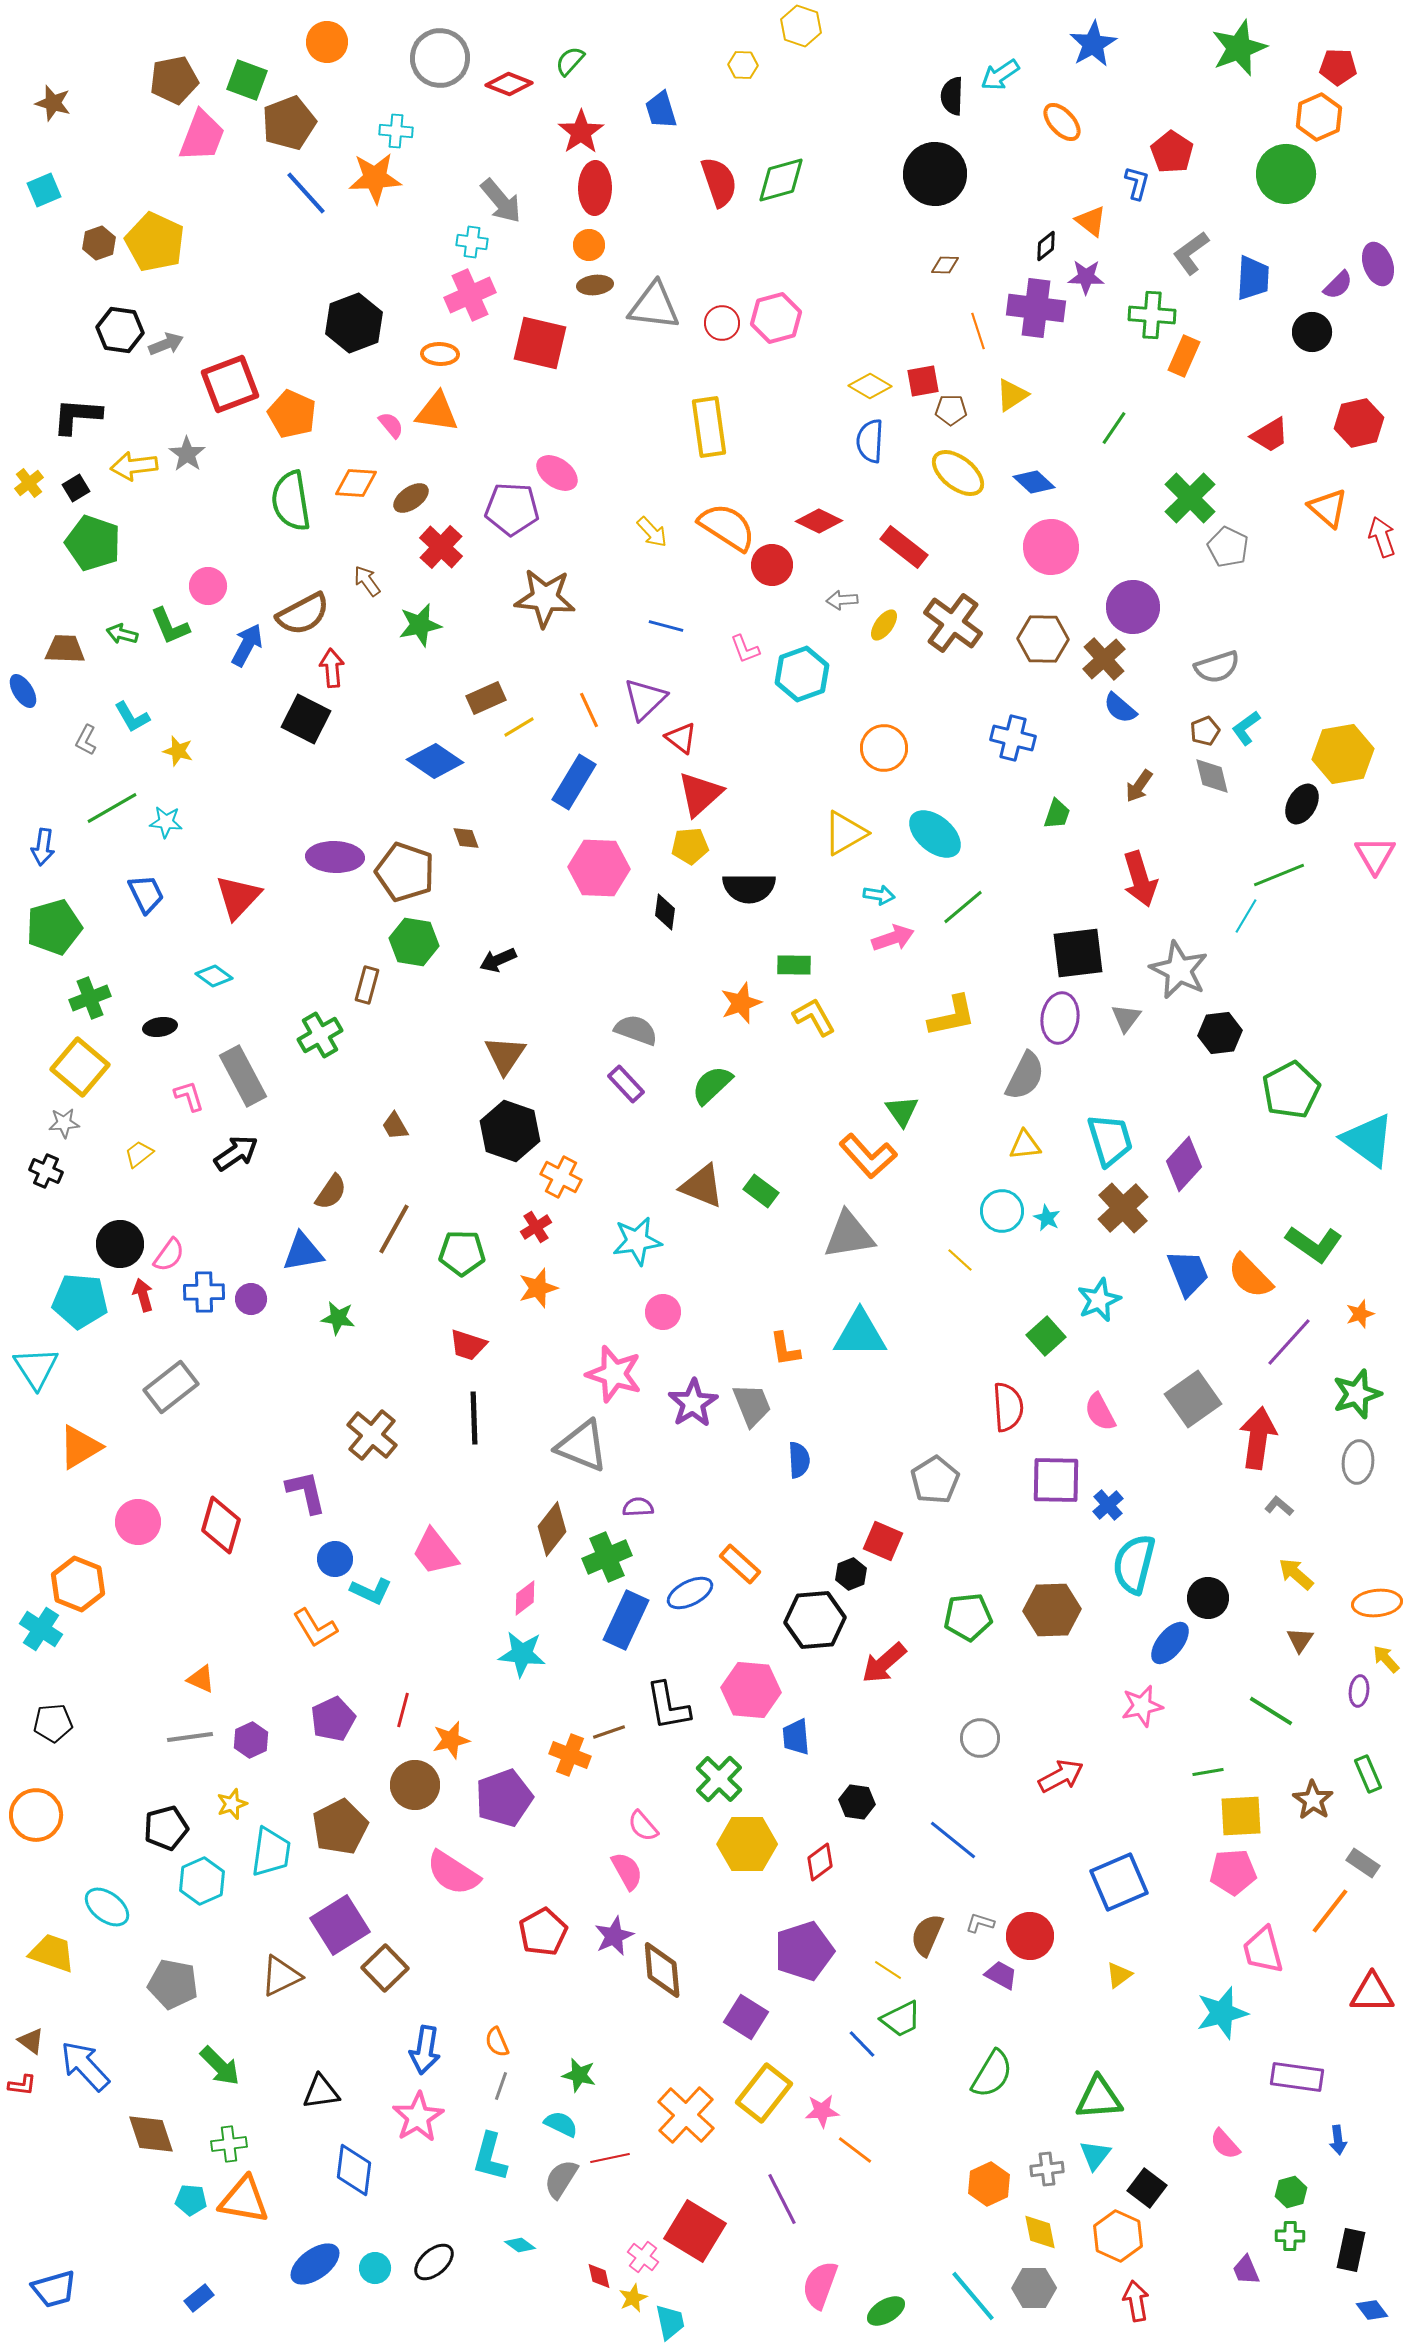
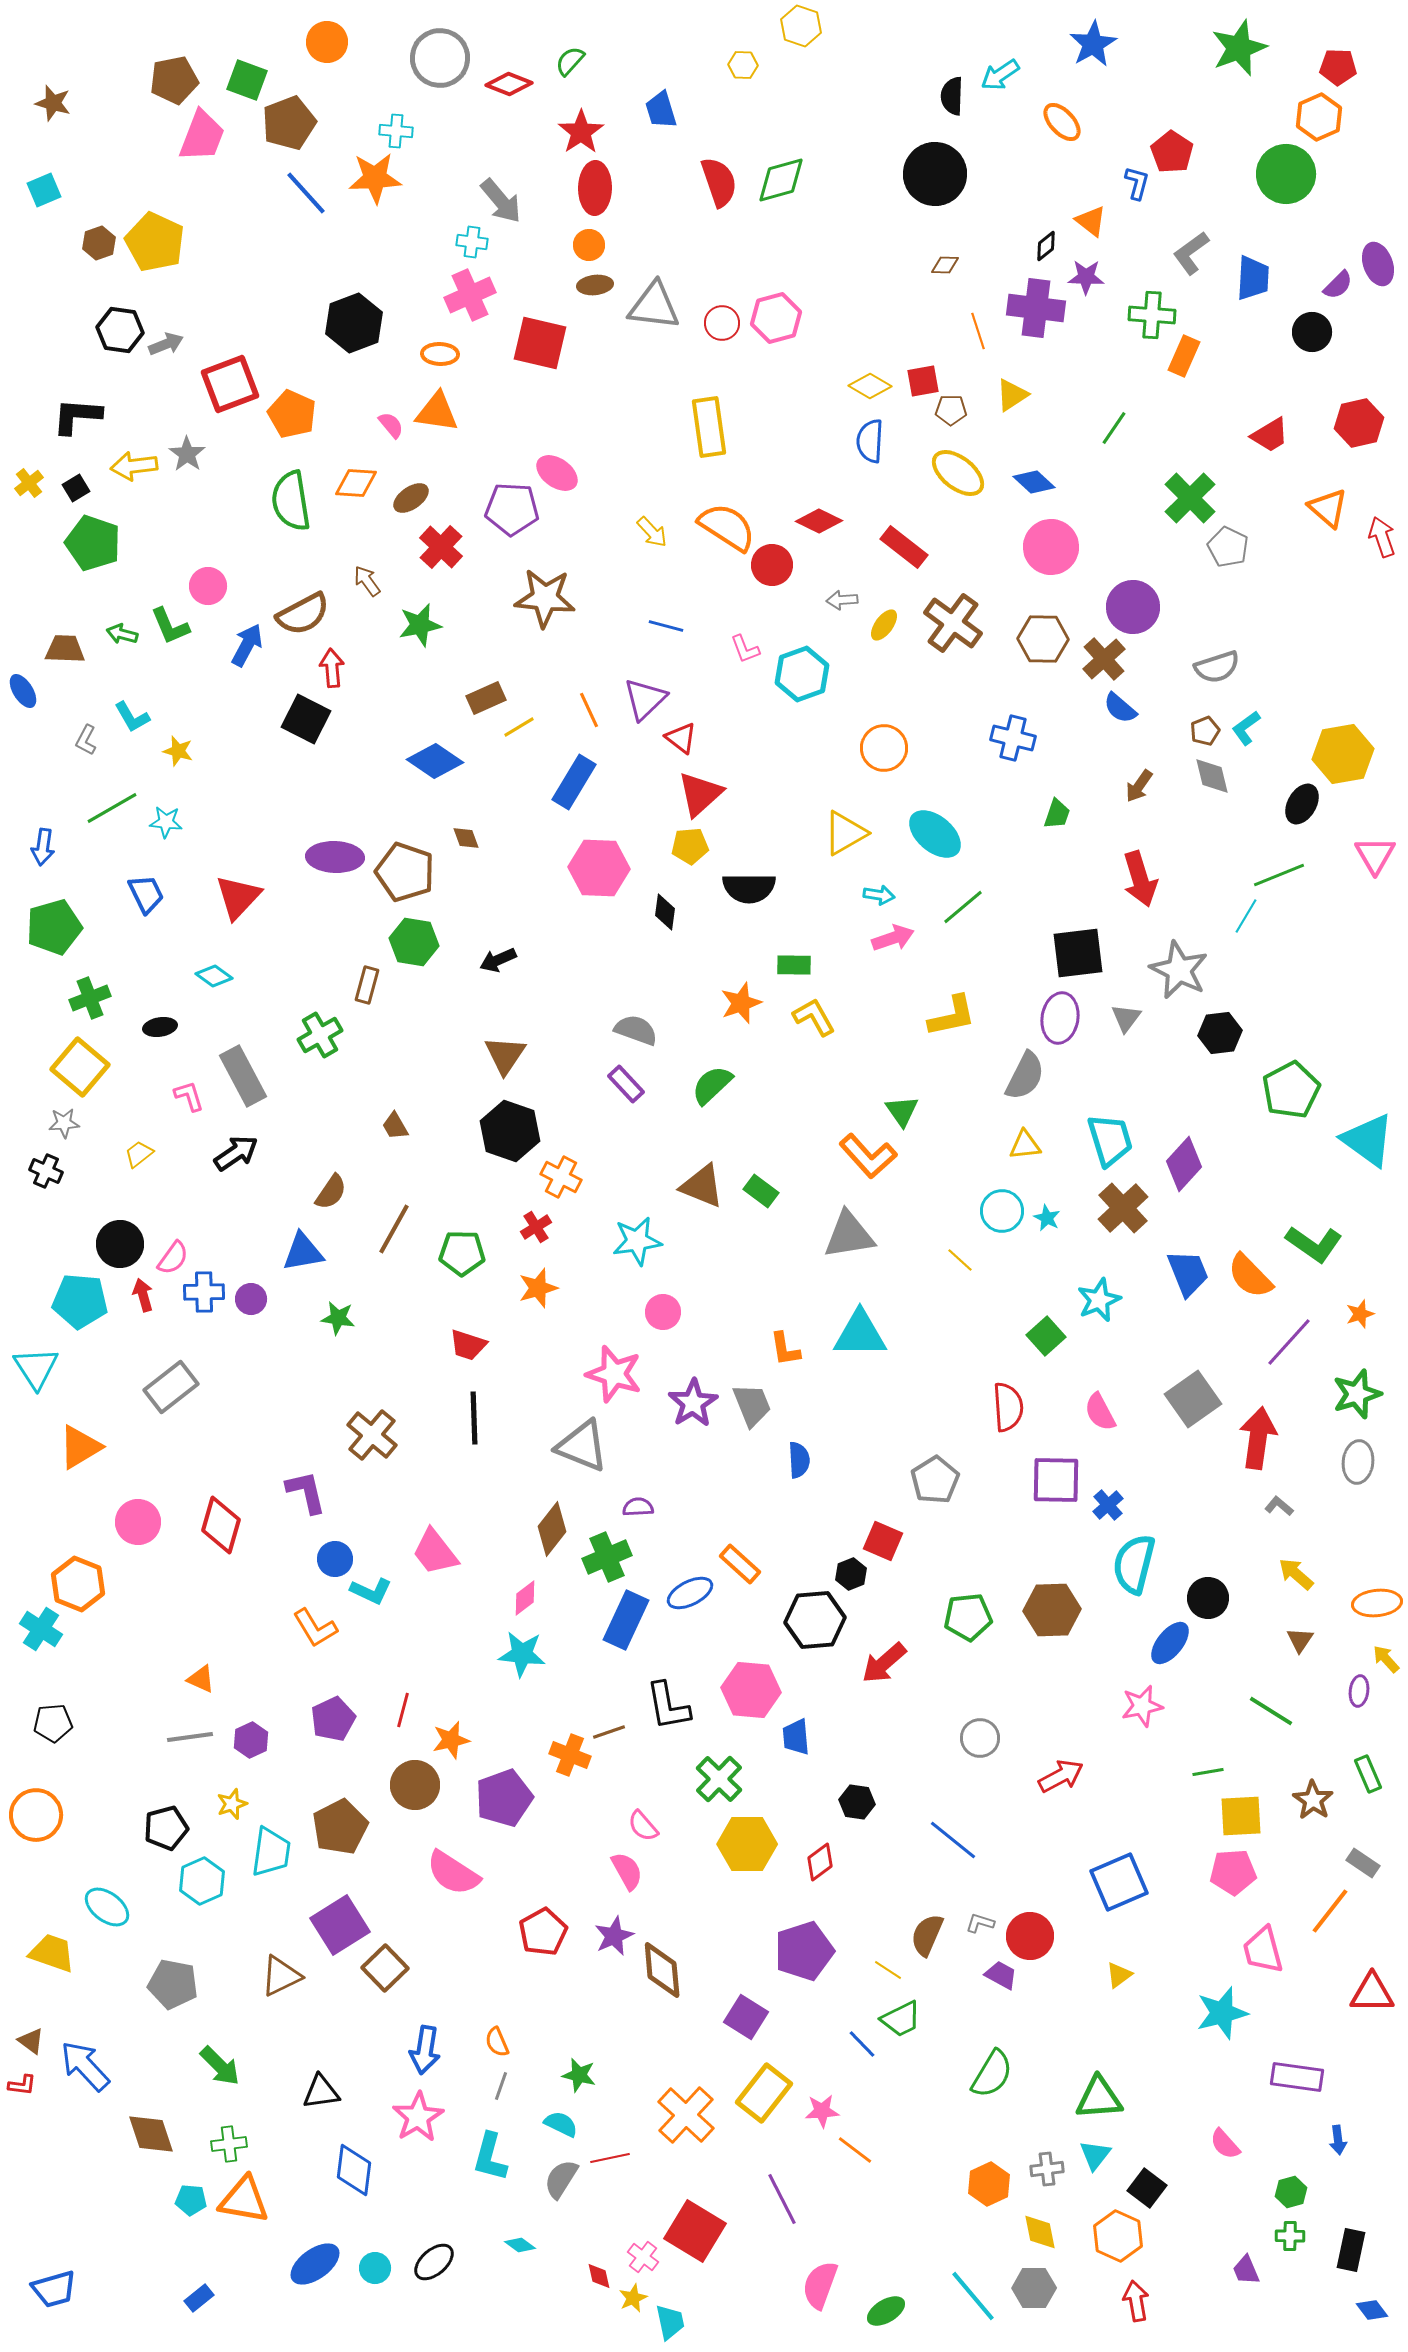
pink semicircle at (169, 1255): moved 4 px right, 3 px down
